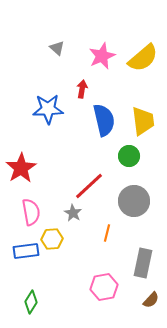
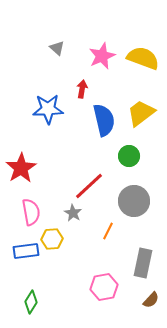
yellow semicircle: rotated 120 degrees counterclockwise
yellow trapezoid: moved 2 px left, 8 px up; rotated 120 degrees counterclockwise
orange line: moved 1 px right, 2 px up; rotated 12 degrees clockwise
